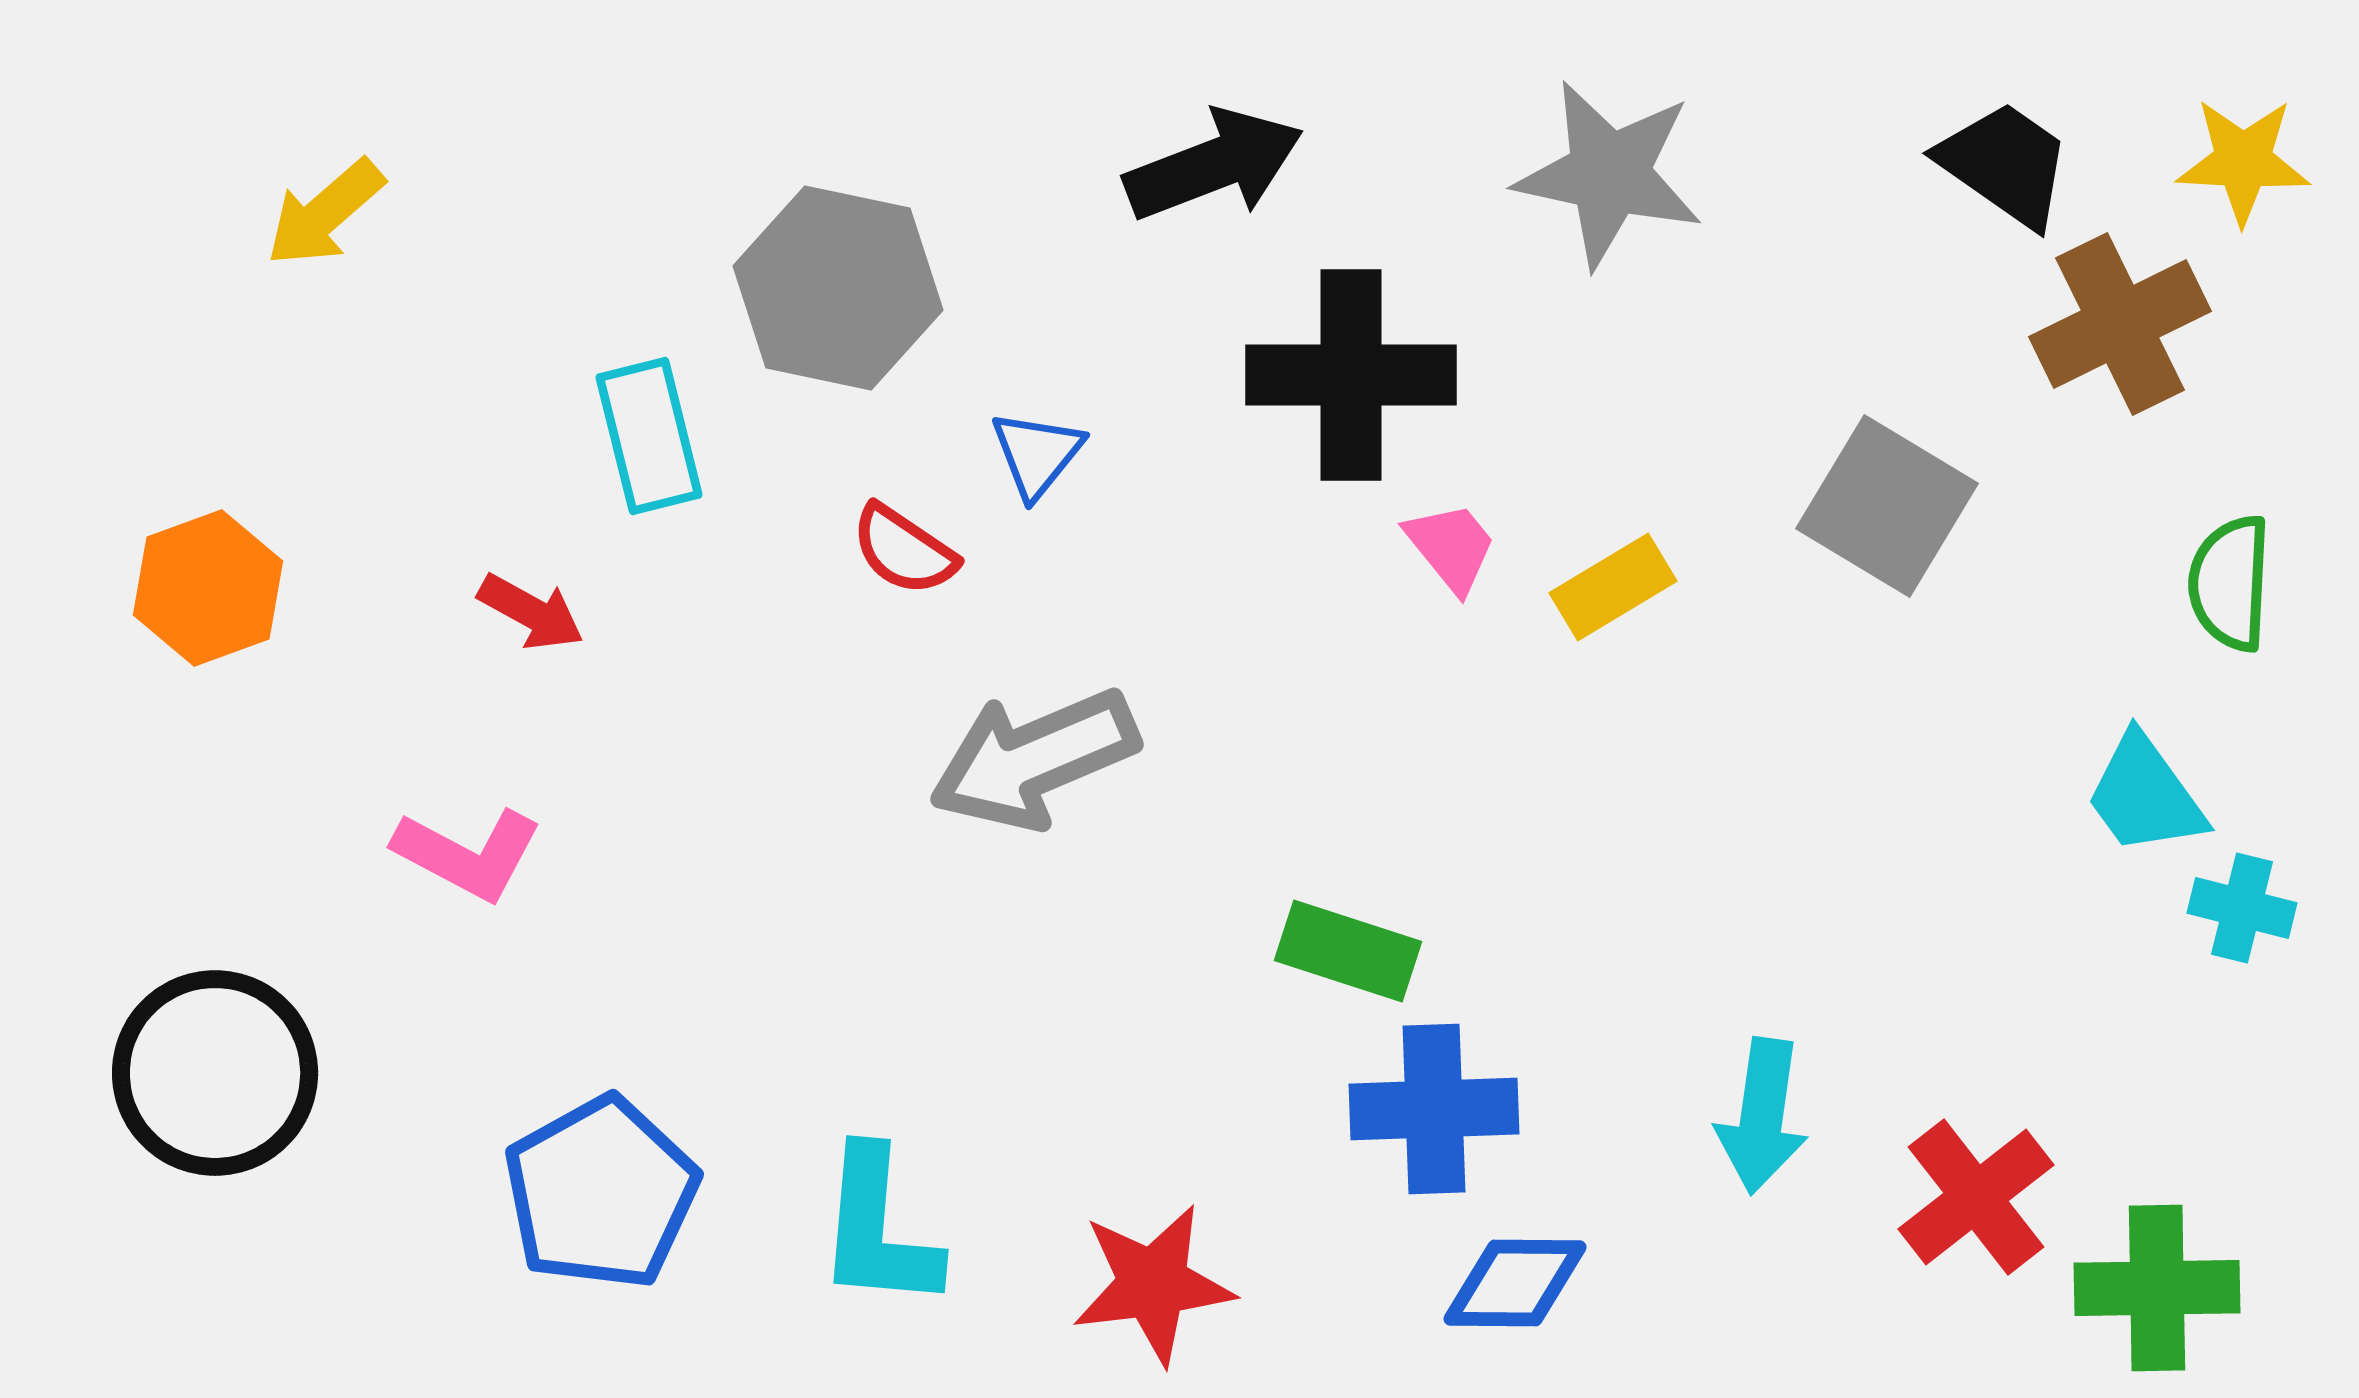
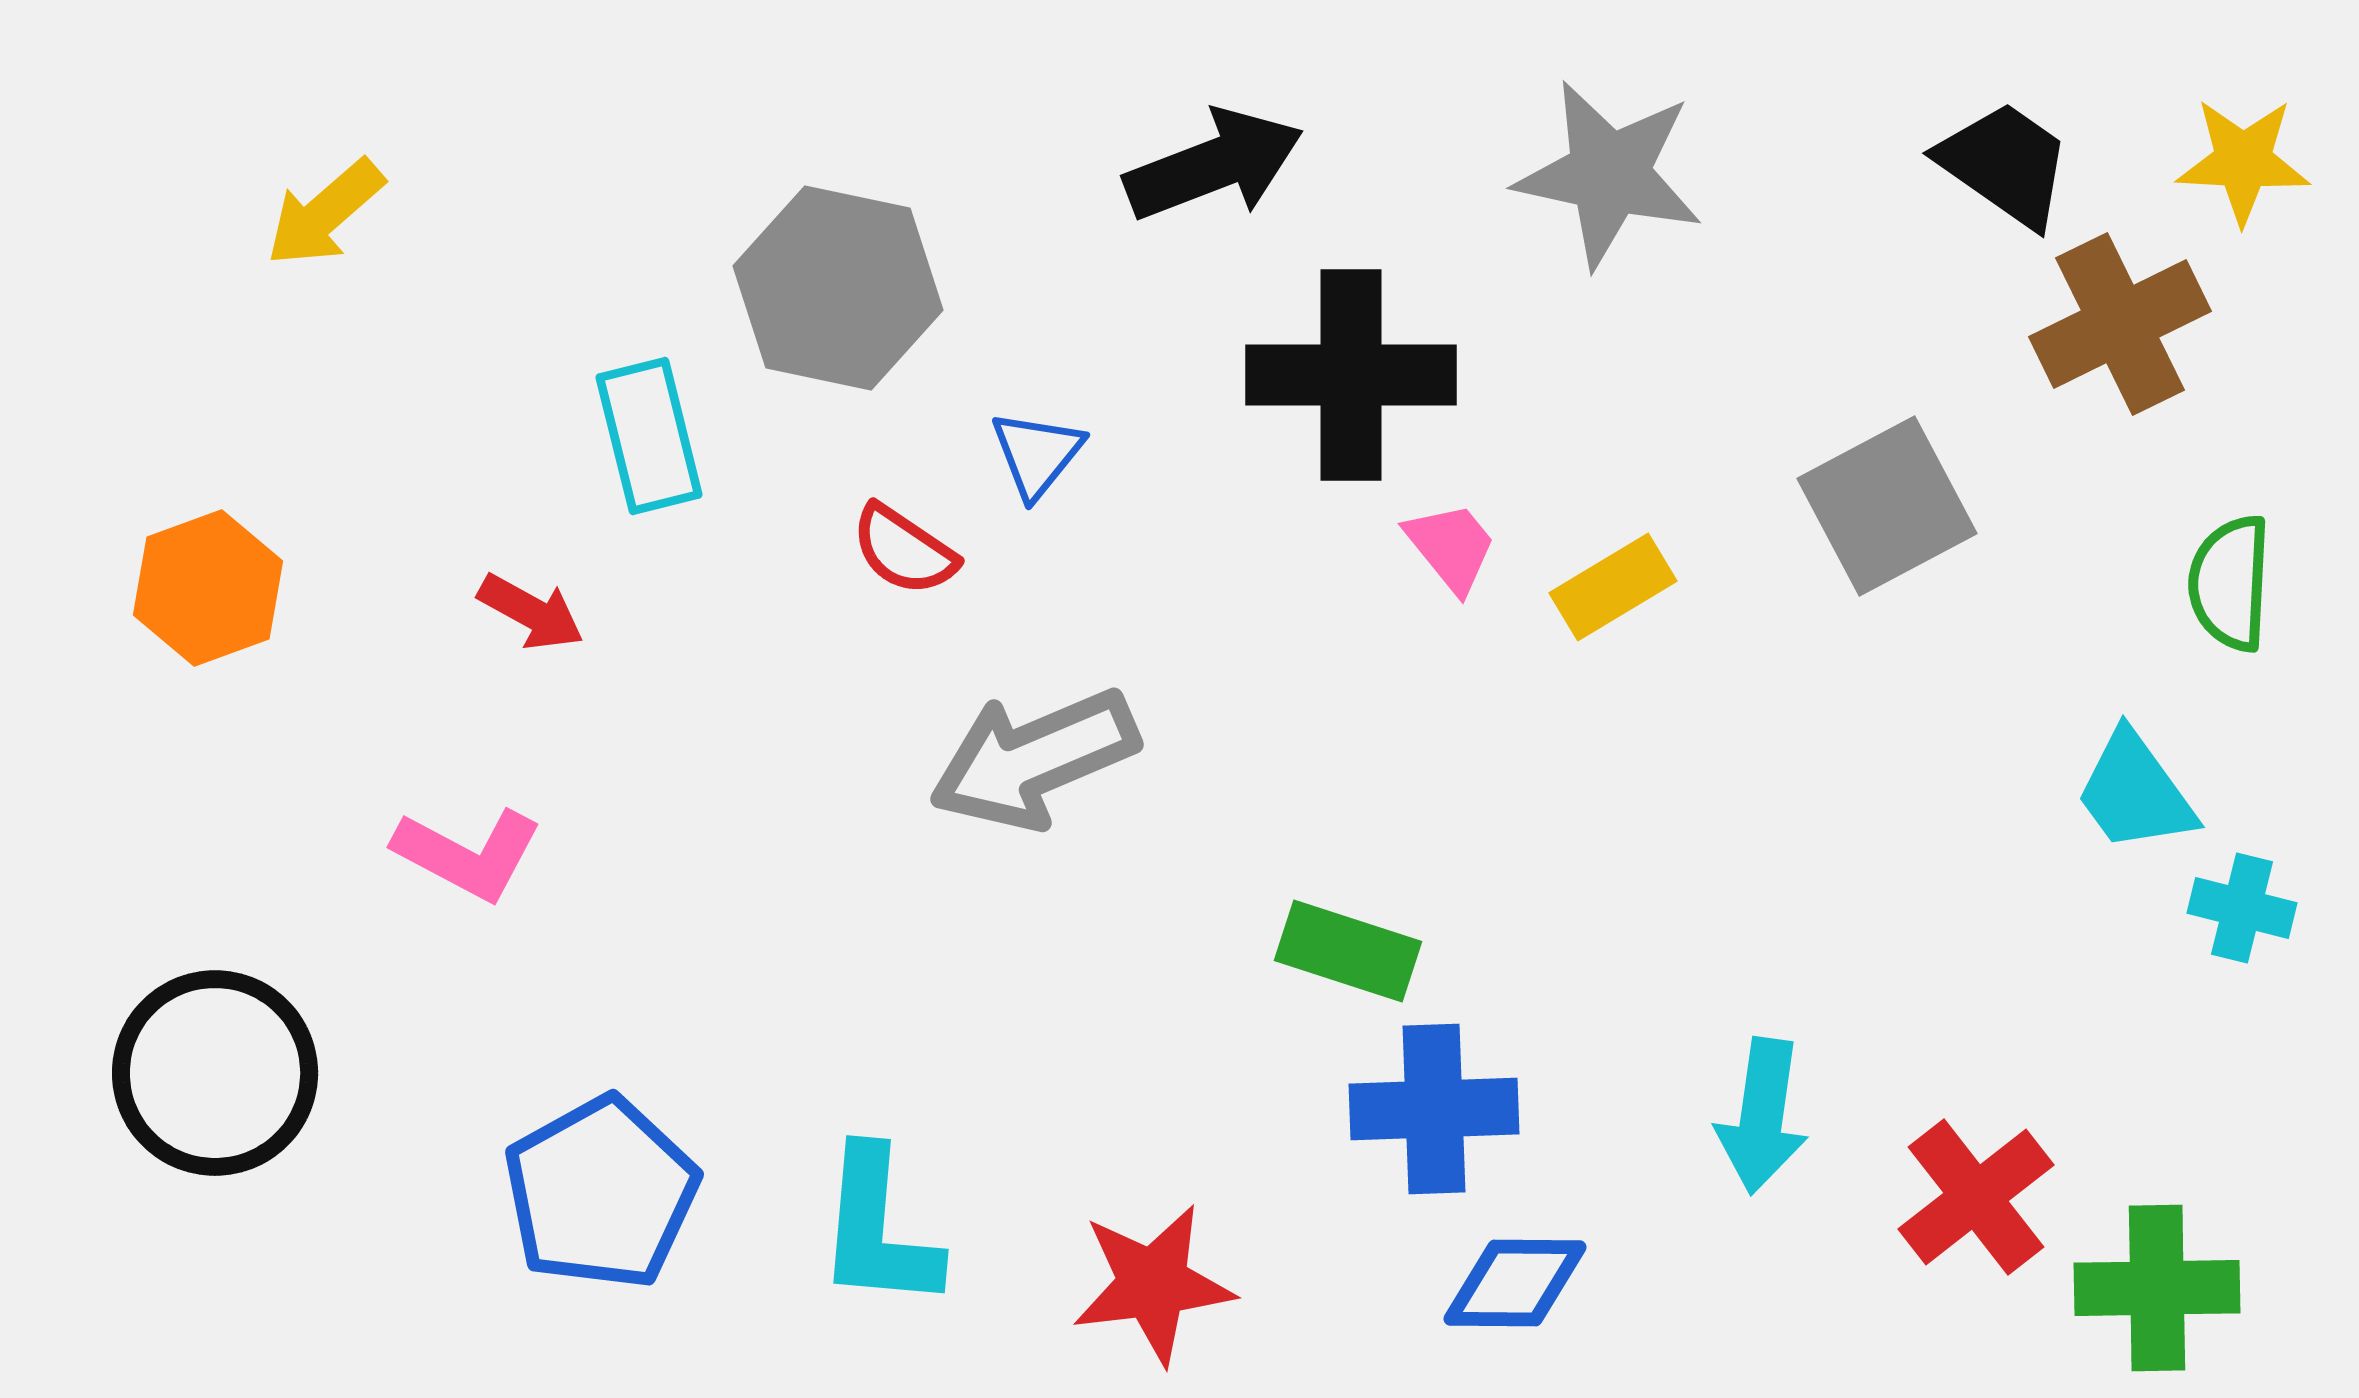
gray square: rotated 31 degrees clockwise
cyan trapezoid: moved 10 px left, 3 px up
